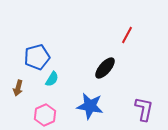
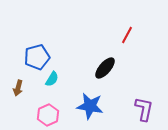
pink hexagon: moved 3 px right
